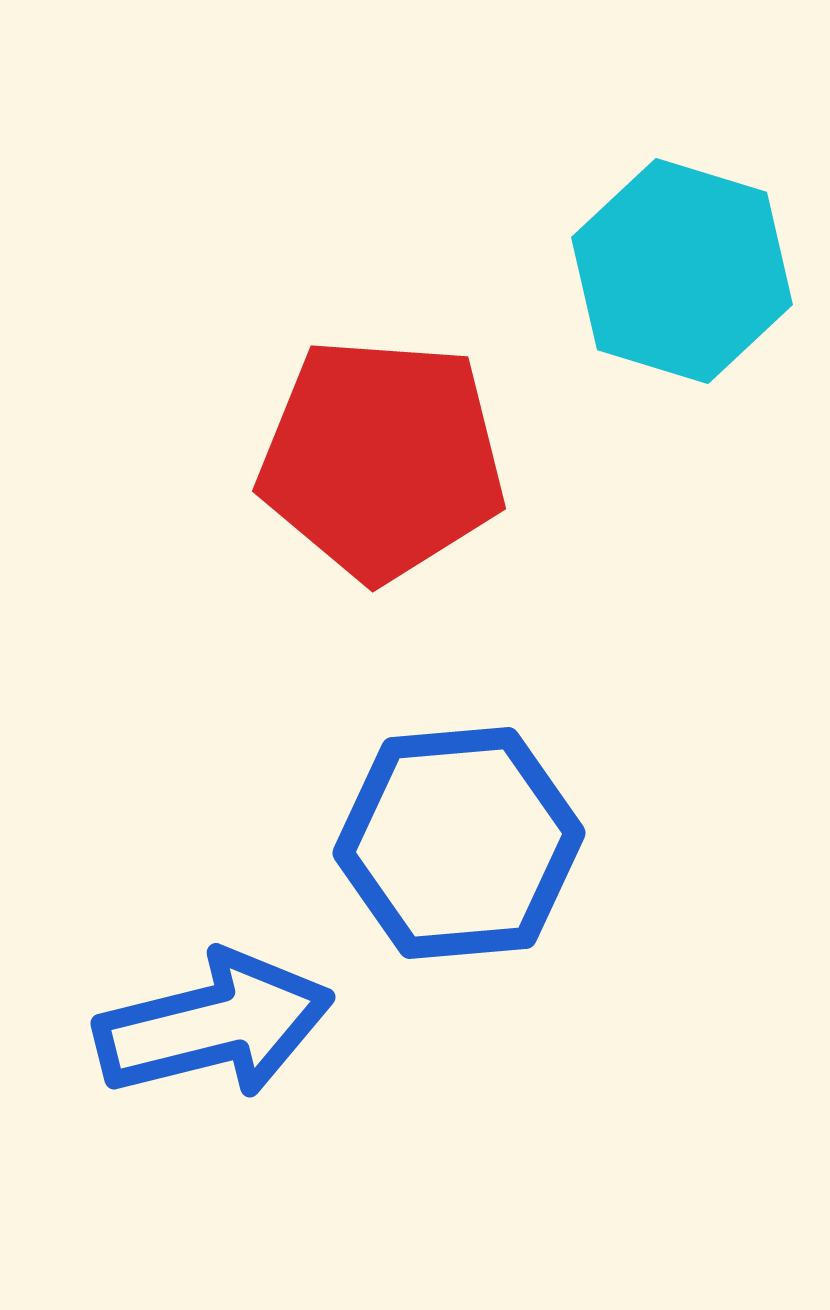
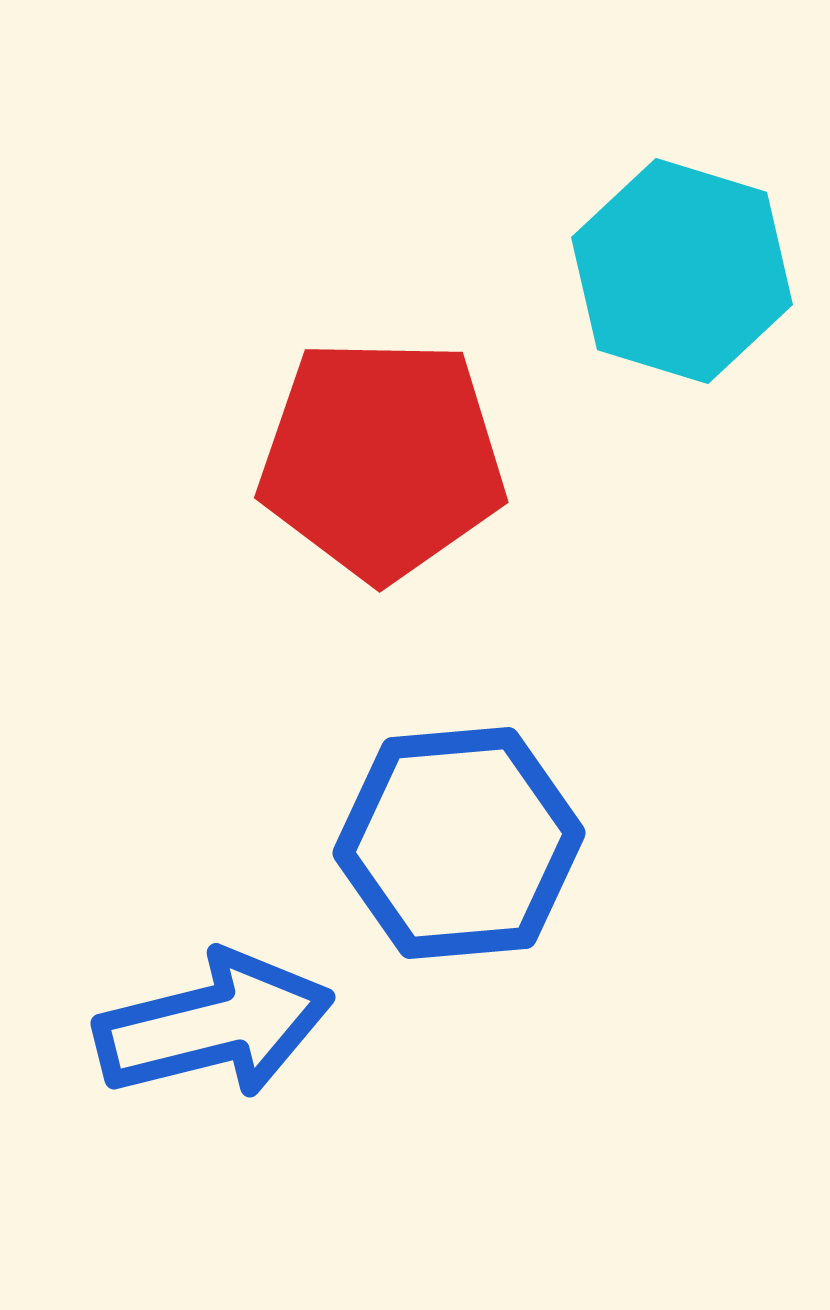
red pentagon: rotated 3 degrees counterclockwise
